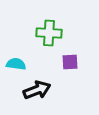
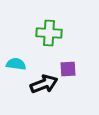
purple square: moved 2 px left, 7 px down
black arrow: moved 7 px right, 6 px up
